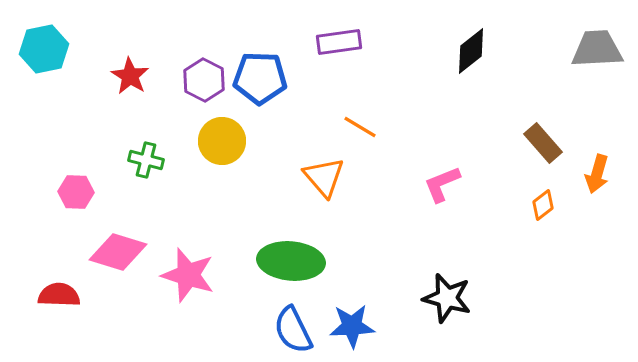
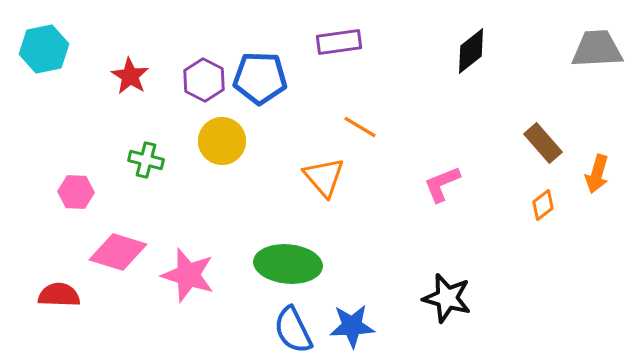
green ellipse: moved 3 px left, 3 px down
